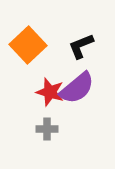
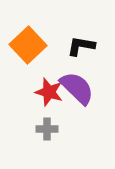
black L-shape: rotated 32 degrees clockwise
purple semicircle: rotated 96 degrees counterclockwise
red star: moved 1 px left
